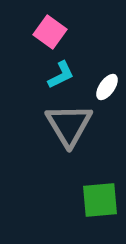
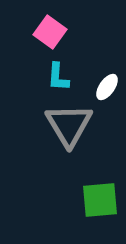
cyan L-shape: moved 3 px left, 2 px down; rotated 120 degrees clockwise
